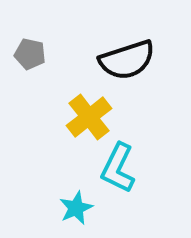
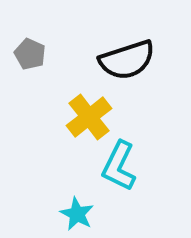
gray pentagon: rotated 12 degrees clockwise
cyan L-shape: moved 1 px right, 2 px up
cyan star: moved 1 px right, 6 px down; rotated 20 degrees counterclockwise
